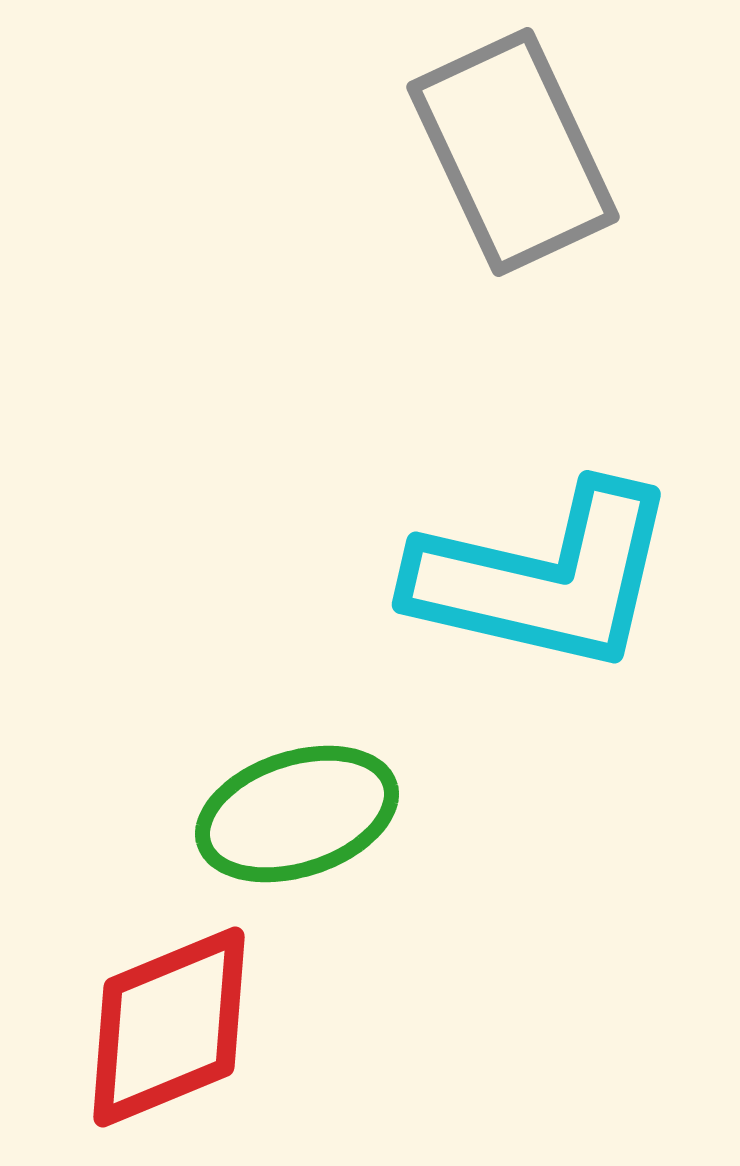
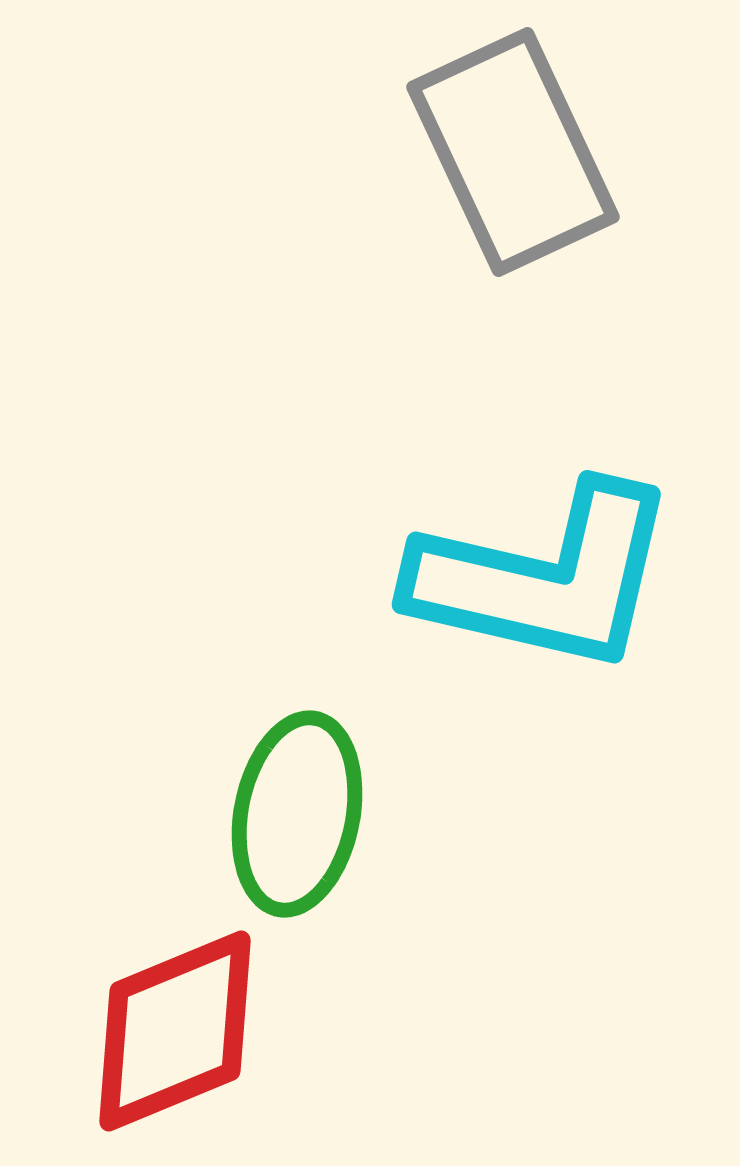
green ellipse: rotated 61 degrees counterclockwise
red diamond: moved 6 px right, 4 px down
